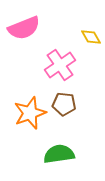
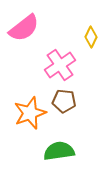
pink semicircle: rotated 16 degrees counterclockwise
yellow diamond: rotated 55 degrees clockwise
brown pentagon: moved 3 px up
green semicircle: moved 3 px up
